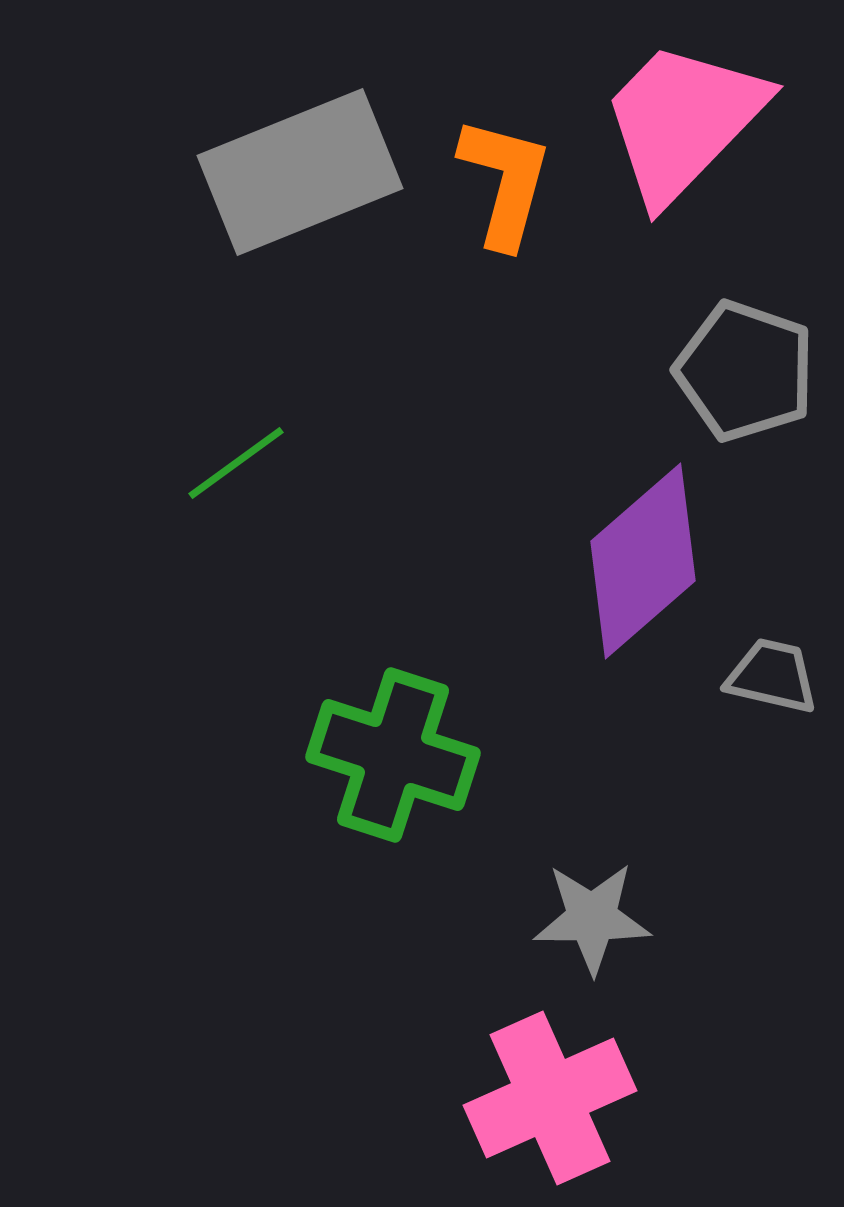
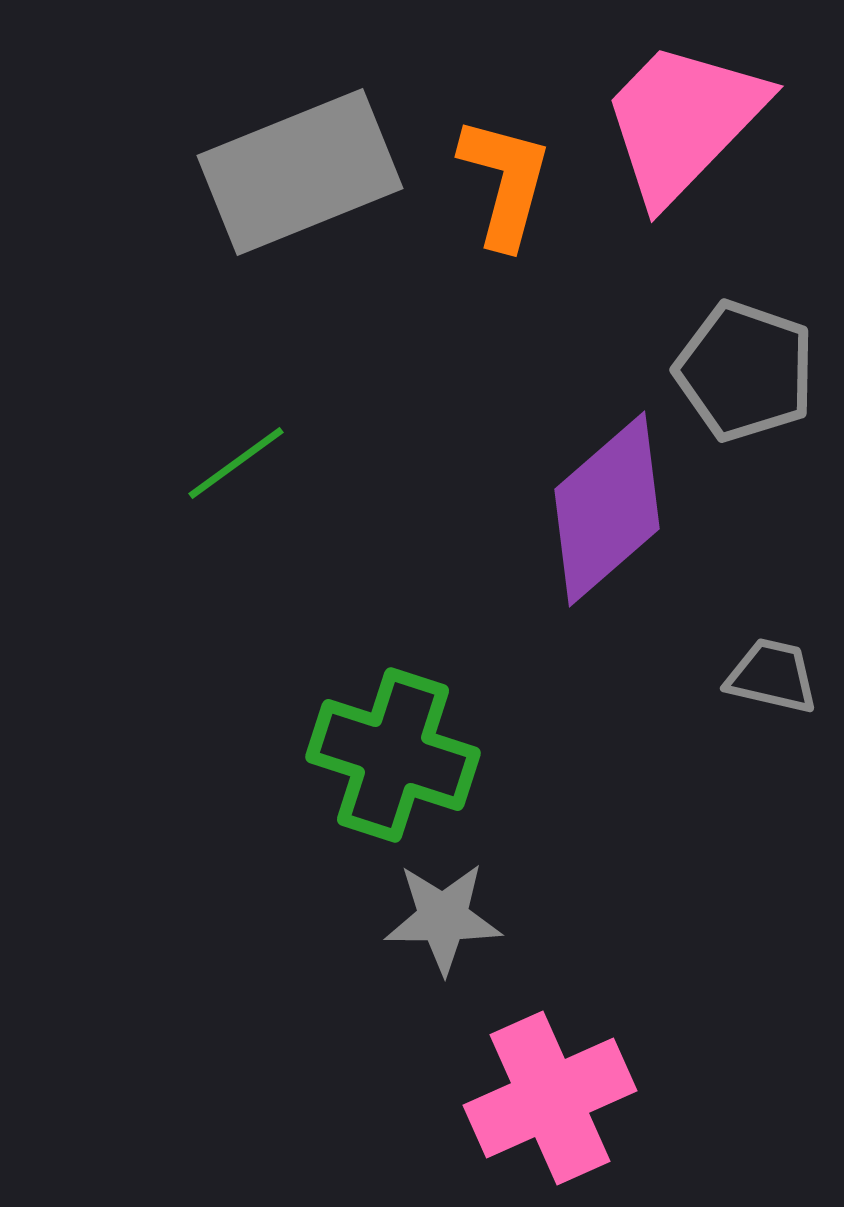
purple diamond: moved 36 px left, 52 px up
gray star: moved 149 px left
